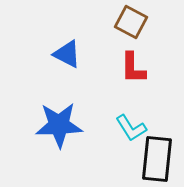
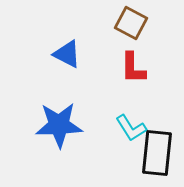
brown square: moved 1 px down
black rectangle: moved 6 px up
